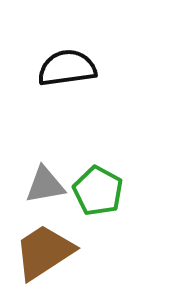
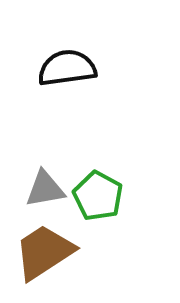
gray triangle: moved 4 px down
green pentagon: moved 5 px down
